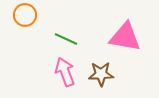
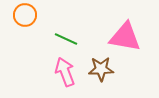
brown star: moved 5 px up
